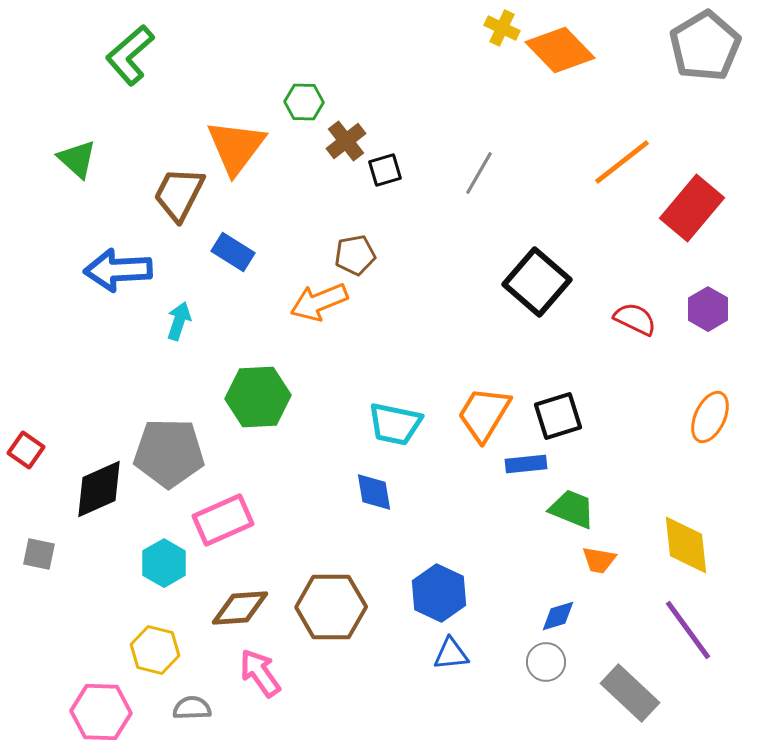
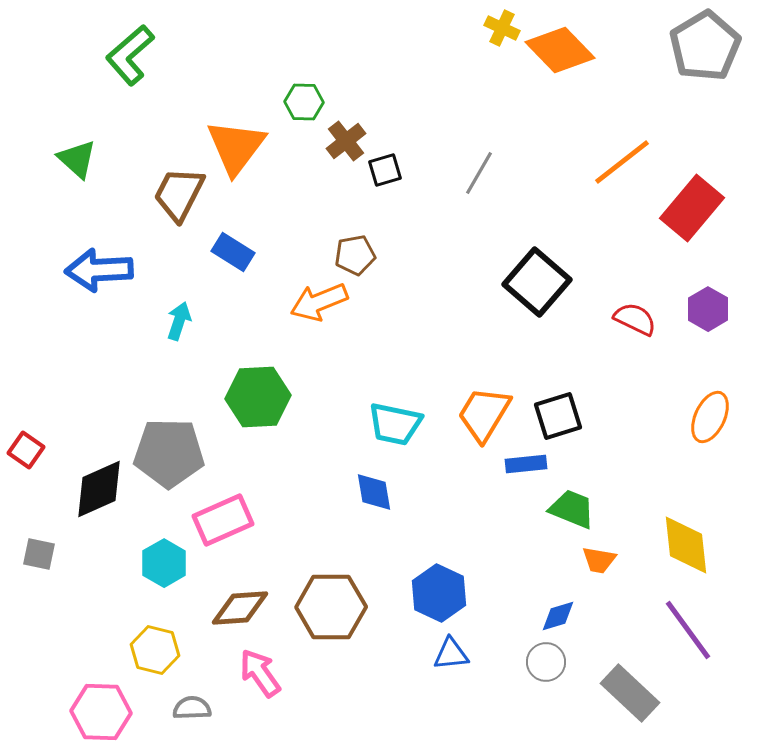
blue arrow at (118, 270): moved 19 px left
